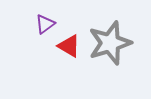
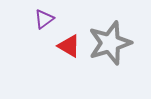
purple triangle: moved 1 px left, 5 px up
